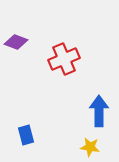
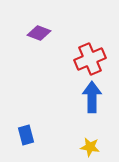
purple diamond: moved 23 px right, 9 px up
red cross: moved 26 px right
blue arrow: moved 7 px left, 14 px up
